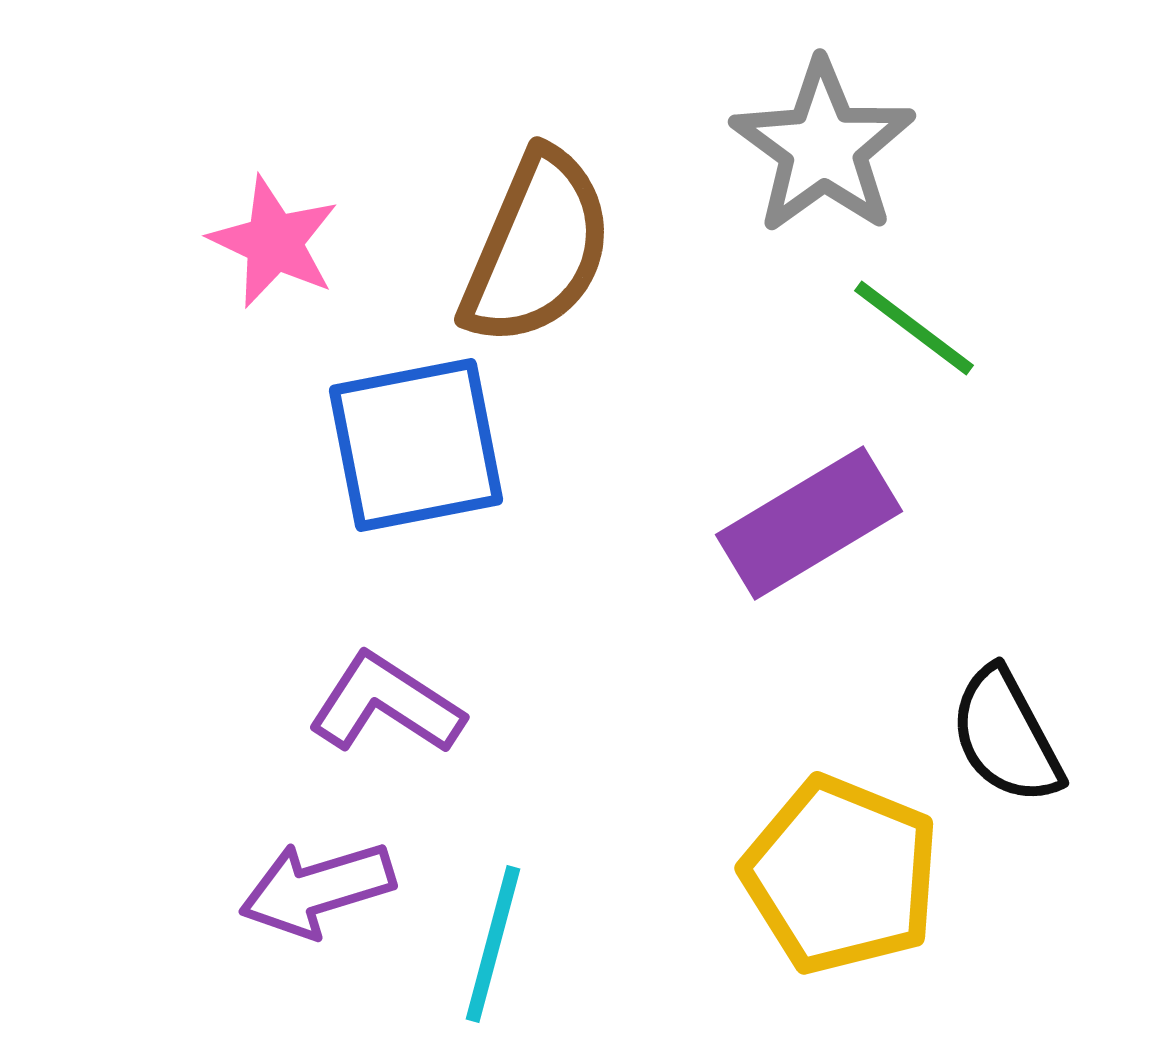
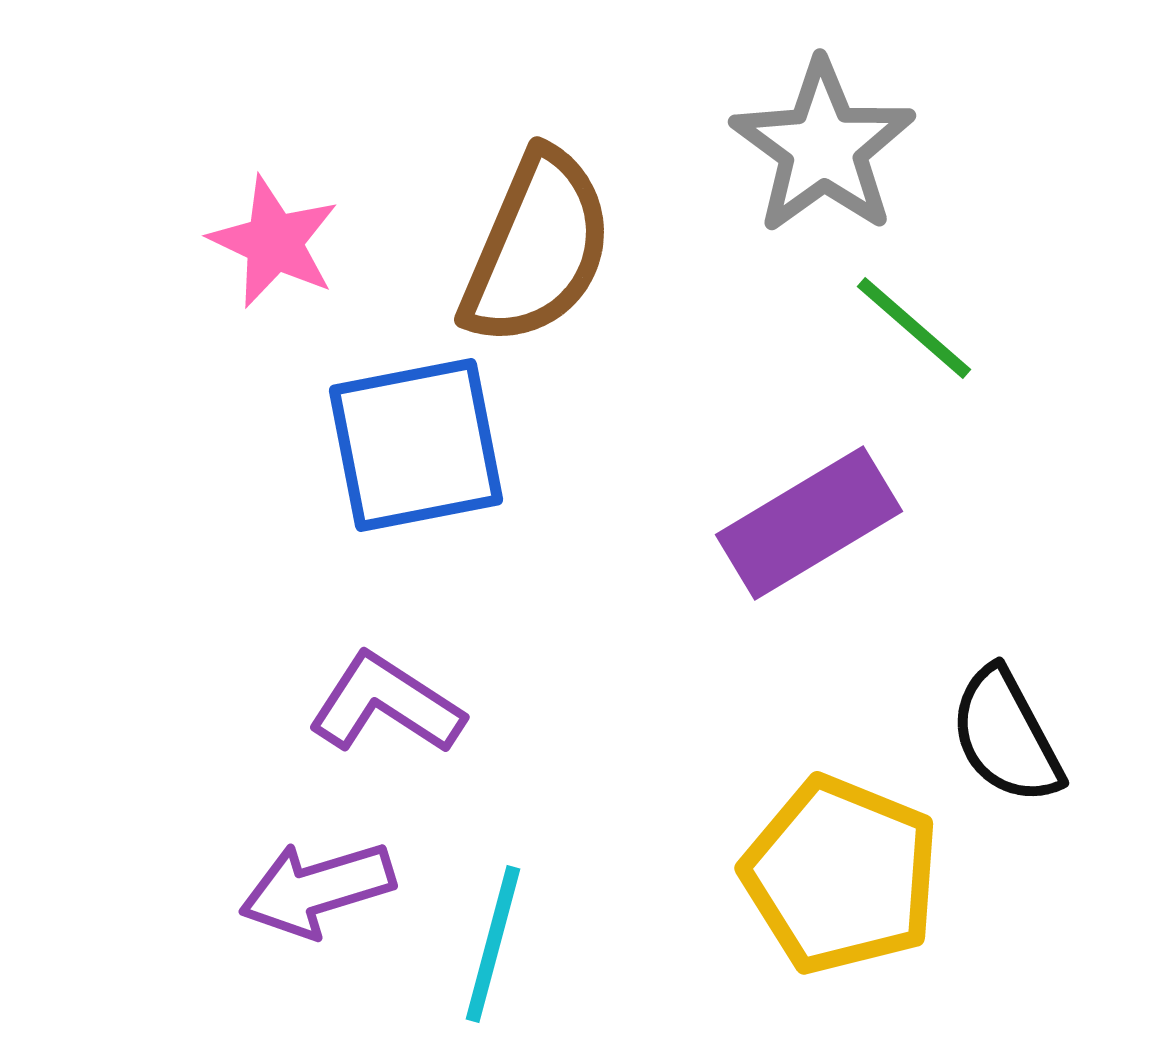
green line: rotated 4 degrees clockwise
